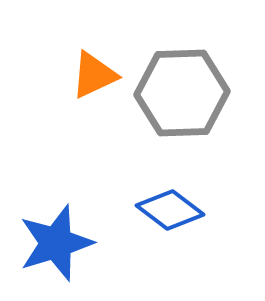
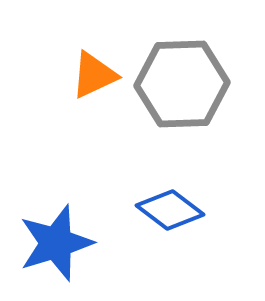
gray hexagon: moved 9 px up
